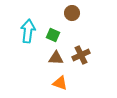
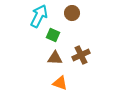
cyan arrow: moved 11 px right, 15 px up; rotated 20 degrees clockwise
brown triangle: moved 1 px left
